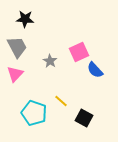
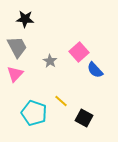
pink square: rotated 18 degrees counterclockwise
